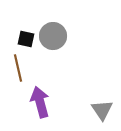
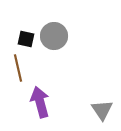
gray circle: moved 1 px right
